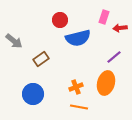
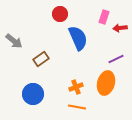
red circle: moved 6 px up
blue semicircle: rotated 100 degrees counterclockwise
purple line: moved 2 px right, 2 px down; rotated 14 degrees clockwise
orange line: moved 2 px left
